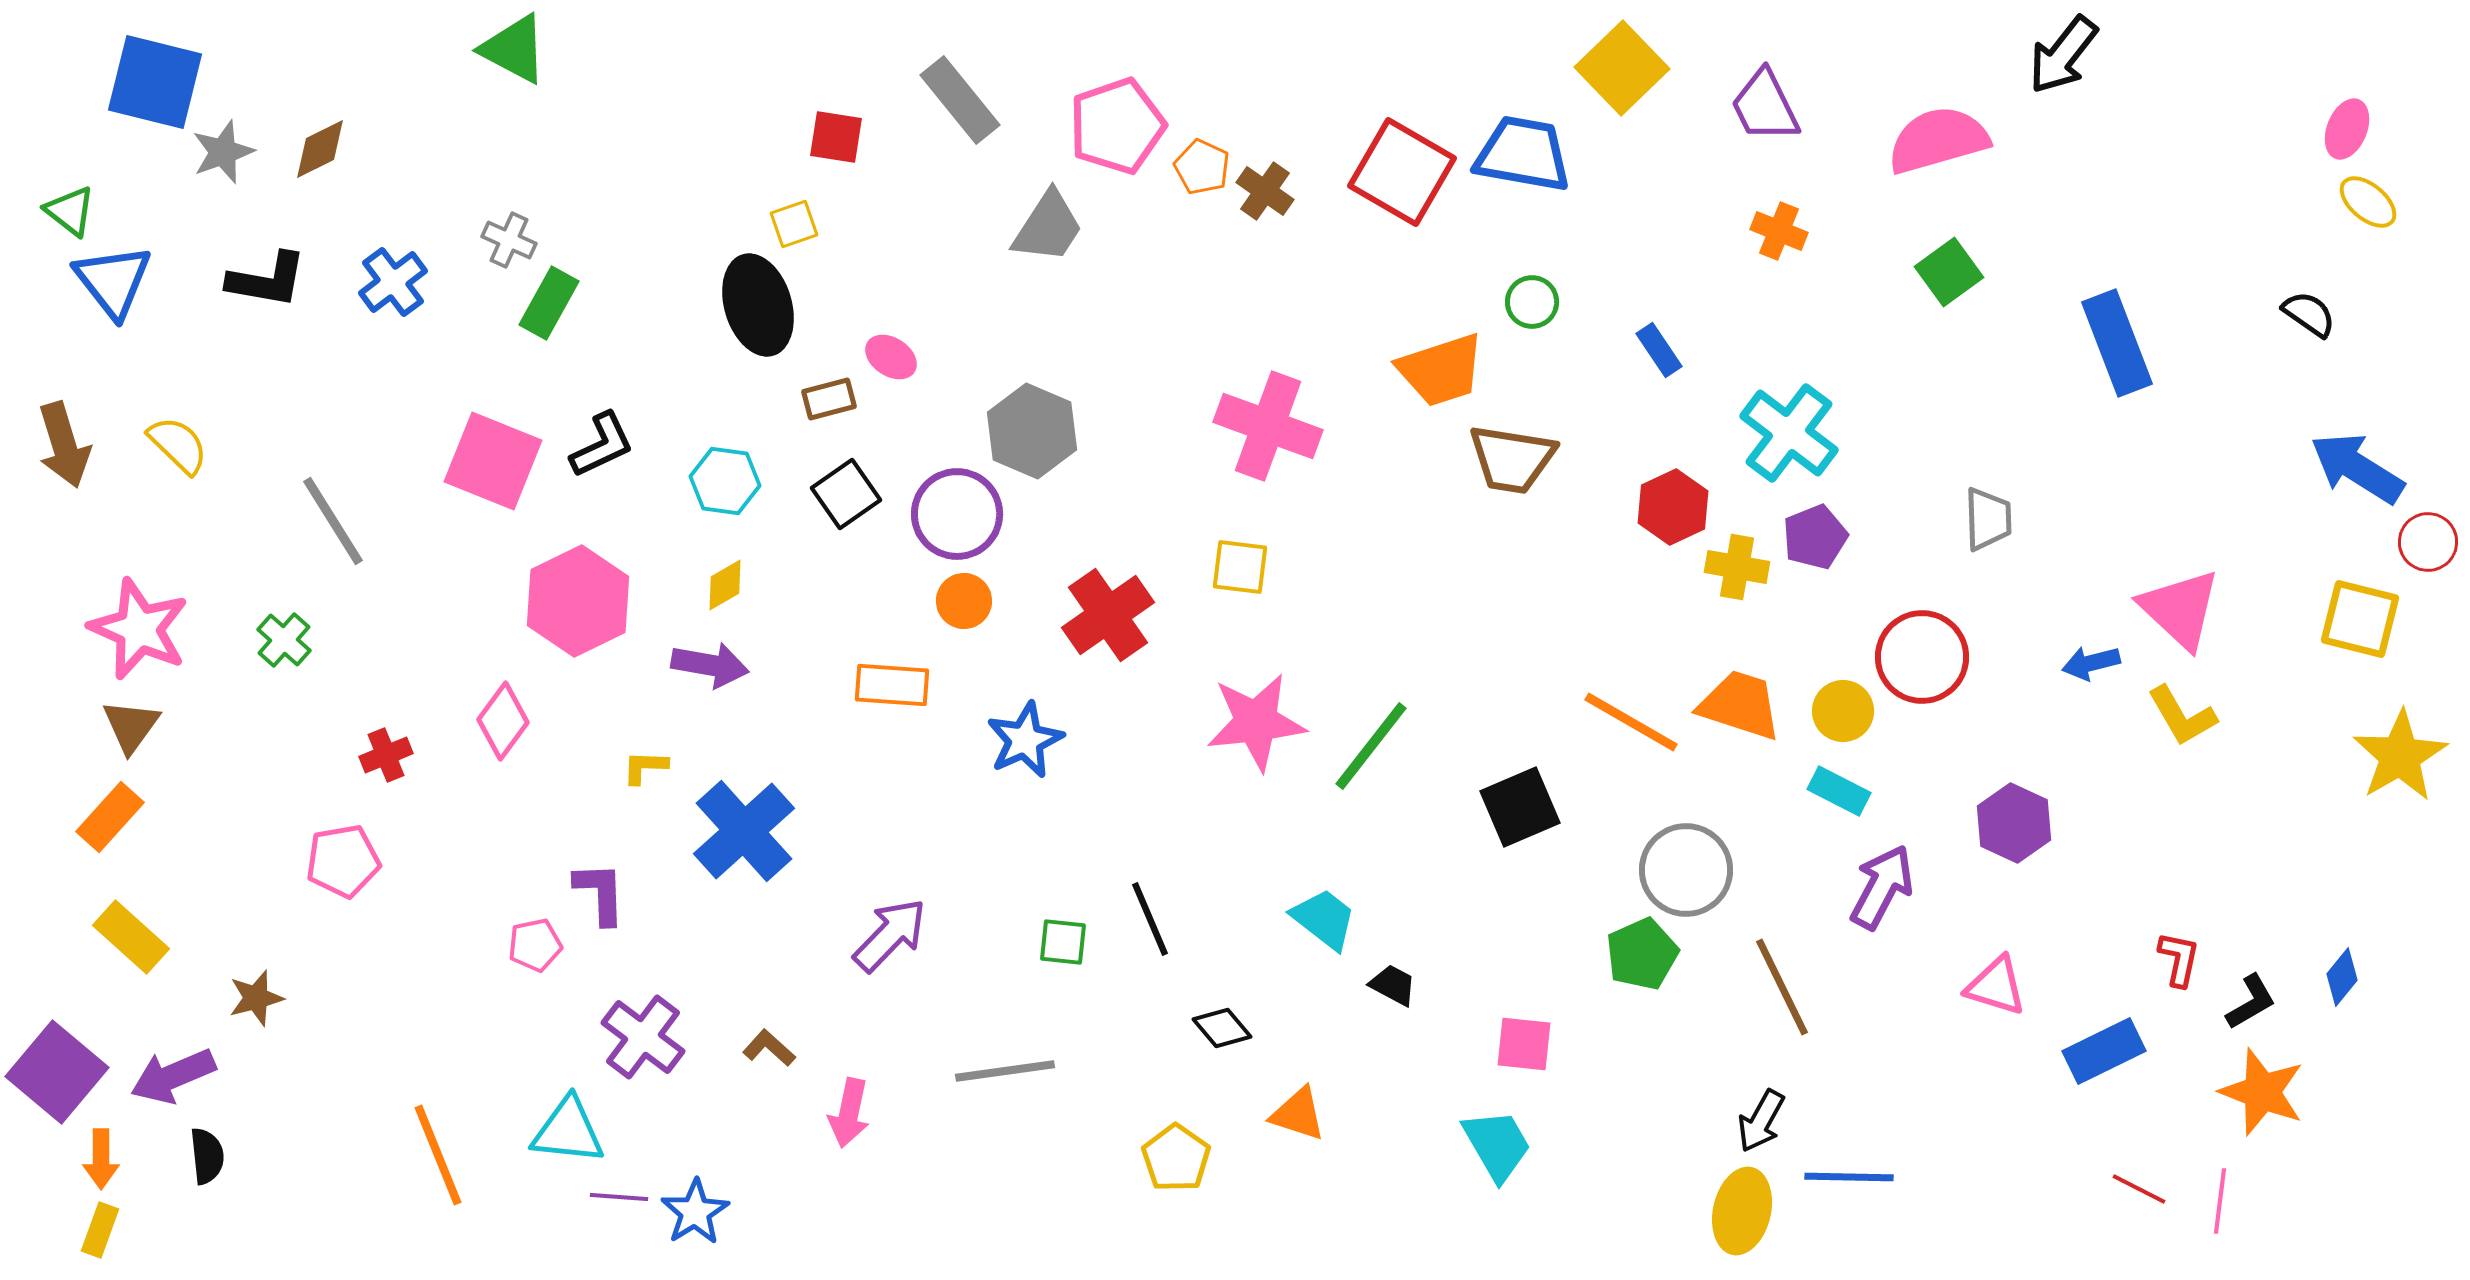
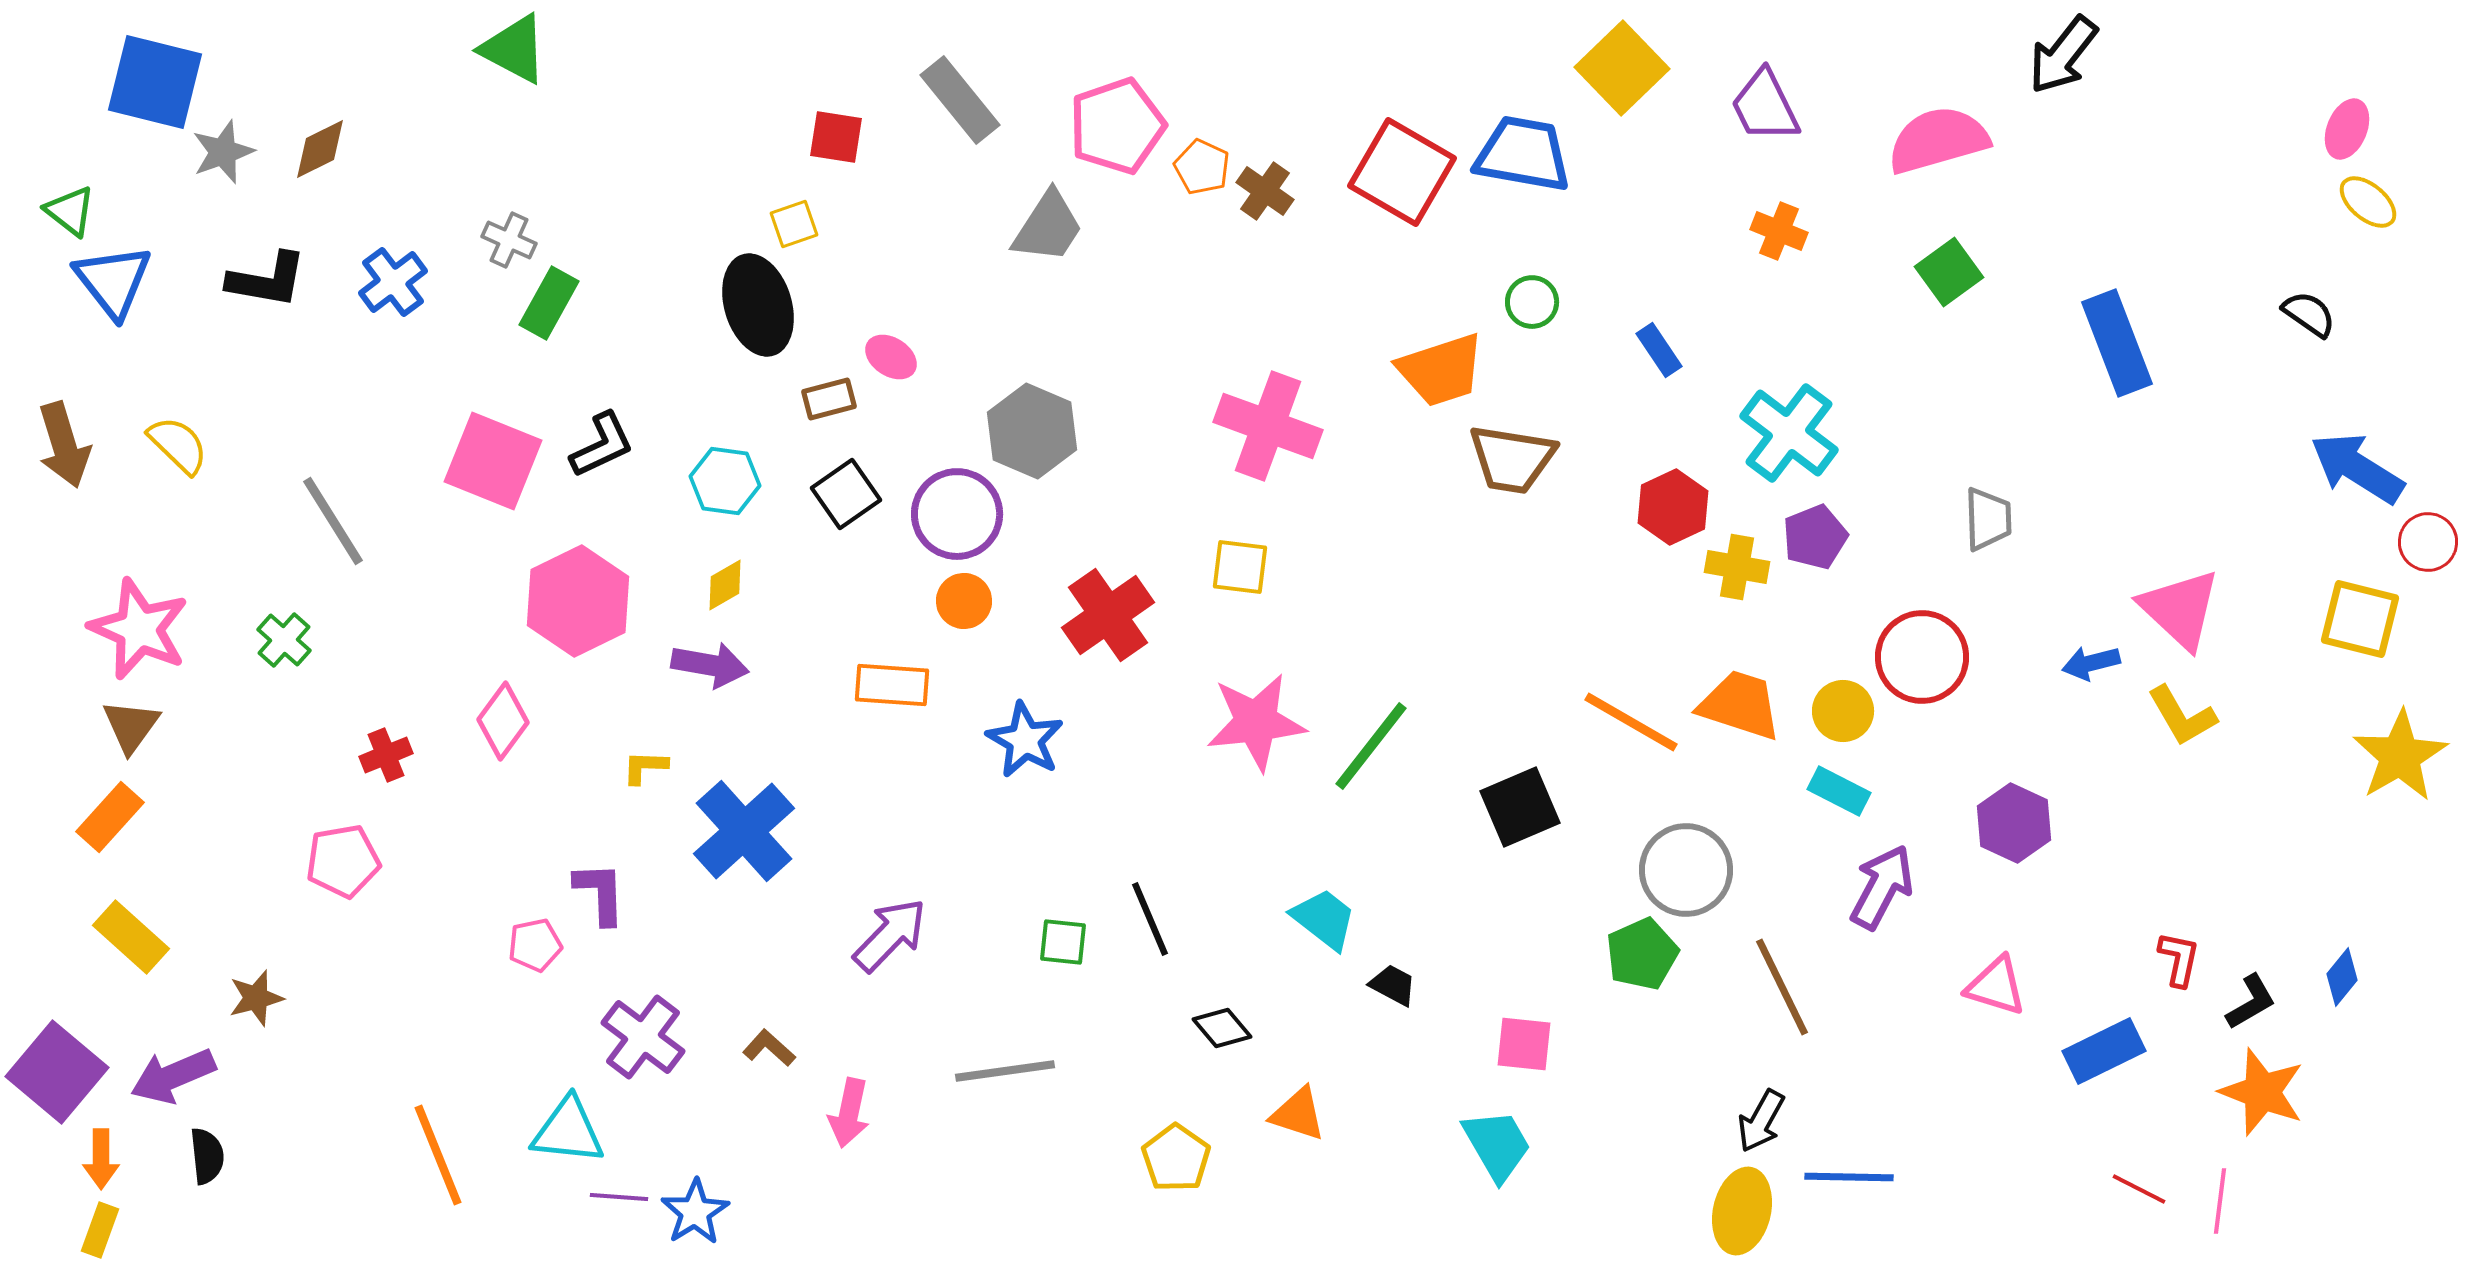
blue star at (1025, 740): rotated 18 degrees counterclockwise
